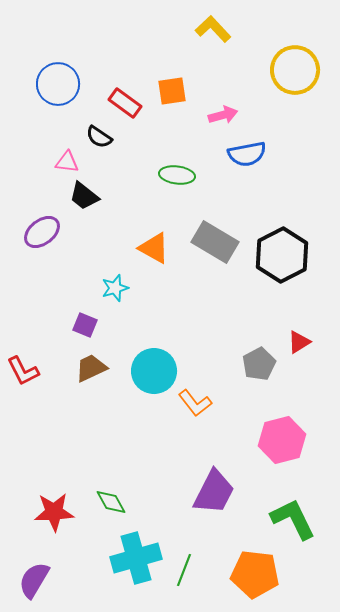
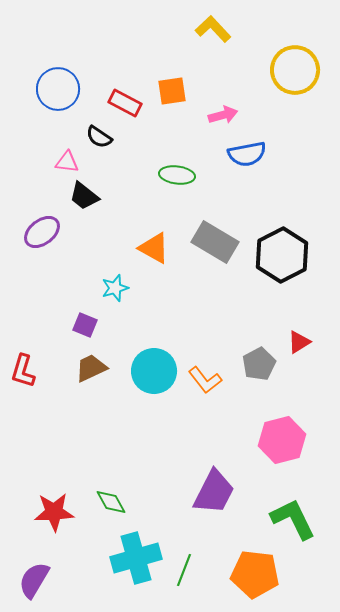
blue circle: moved 5 px down
red rectangle: rotated 8 degrees counterclockwise
red L-shape: rotated 44 degrees clockwise
orange L-shape: moved 10 px right, 23 px up
